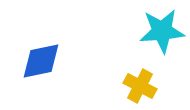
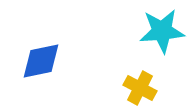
yellow cross: moved 2 px down
